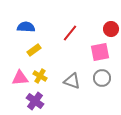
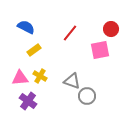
blue semicircle: rotated 24 degrees clockwise
pink square: moved 2 px up
gray circle: moved 15 px left, 18 px down
purple cross: moved 7 px left
